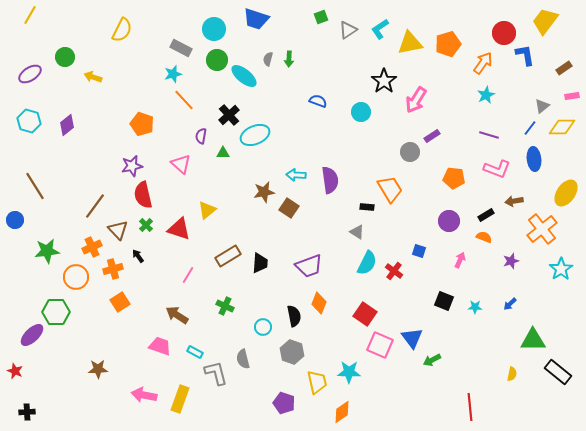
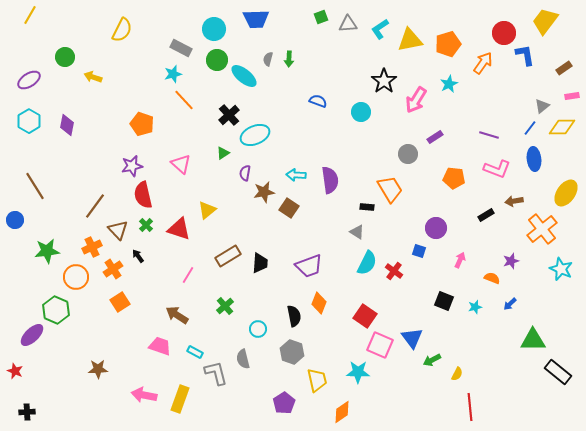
blue trapezoid at (256, 19): rotated 20 degrees counterclockwise
gray triangle at (348, 30): moved 6 px up; rotated 30 degrees clockwise
yellow triangle at (410, 43): moved 3 px up
purple ellipse at (30, 74): moved 1 px left, 6 px down
cyan star at (486, 95): moved 37 px left, 11 px up
cyan hexagon at (29, 121): rotated 15 degrees clockwise
purple diamond at (67, 125): rotated 40 degrees counterclockwise
purple semicircle at (201, 136): moved 44 px right, 37 px down
purple rectangle at (432, 136): moved 3 px right, 1 px down
gray circle at (410, 152): moved 2 px left, 2 px down
green triangle at (223, 153): rotated 32 degrees counterclockwise
purple circle at (449, 221): moved 13 px left, 7 px down
orange semicircle at (484, 237): moved 8 px right, 41 px down
orange cross at (113, 269): rotated 18 degrees counterclockwise
cyan star at (561, 269): rotated 15 degrees counterclockwise
green cross at (225, 306): rotated 24 degrees clockwise
cyan star at (475, 307): rotated 16 degrees counterclockwise
green hexagon at (56, 312): moved 2 px up; rotated 24 degrees clockwise
red square at (365, 314): moved 2 px down
cyan circle at (263, 327): moved 5 px left, 2 px down
cyan star at (349, 372): moved 9 px right
yellow semicircle at (512, 374): moved 55 px left; rotated 16 degrees clockwise
yellow trapezoid at (317, 382): moved 2 px up
purple pentagon at (284, 403): rotated 20 degrees clockwise
